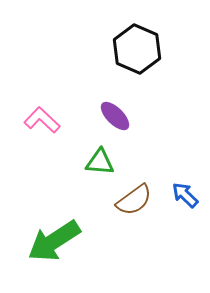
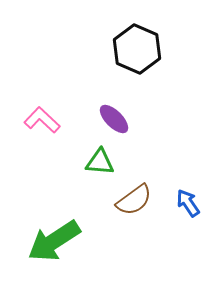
purple ellipse: moved 1 px left, 3 px down
blue arrow: moved 3 px right, 8 px down; rotated 12 degrees clockwise
